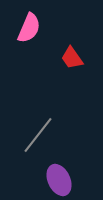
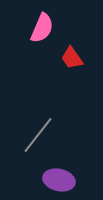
pink semicircle: moved 13 px right
purple ellipse: rotated 52 degrees counterclockwise
